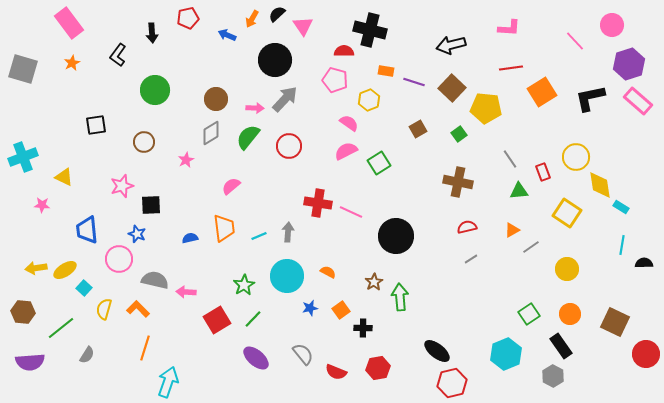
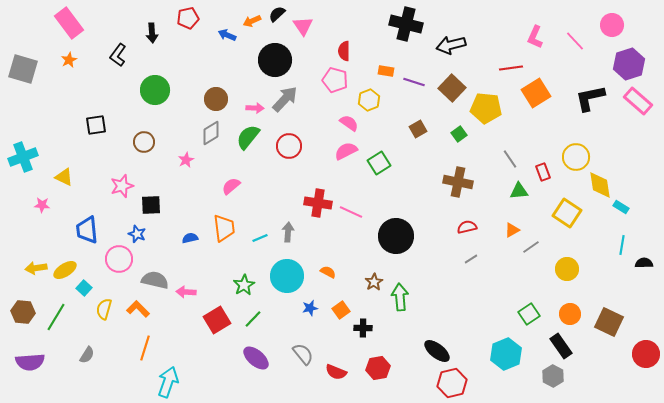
orange arrow at (252, 19): moved 2 px down; rotated 36 degrees clockwise
pink L-shape at (509, 28): moved 26 px right, 9 px down; rotated 110 degrees clockwise
black cross at (370, 30): moved 36 px right, 6 px up
red semicircle at (344, 51): rotated 90 degrees counterclockwise
orange star at (72, 63): moved 3 px left, 3 px up
orange square at (542, 92): moved 6 px left, 1 px down
cyan line at (259, 236): moved 1 px right, 2 px down
brown square at (615, 322): moved 6 px left
green line at (61, 328): moved 5 px left, 11 px up; rotated 20 degrees counterclockwise
